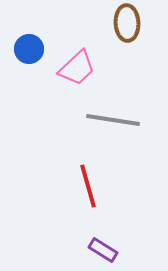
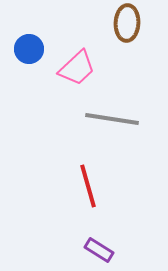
brown ellipse: rotated 6 degrees clockwise
gray line: moved 1 px left, 1 px up
purple rectangle: moved 4 px left
